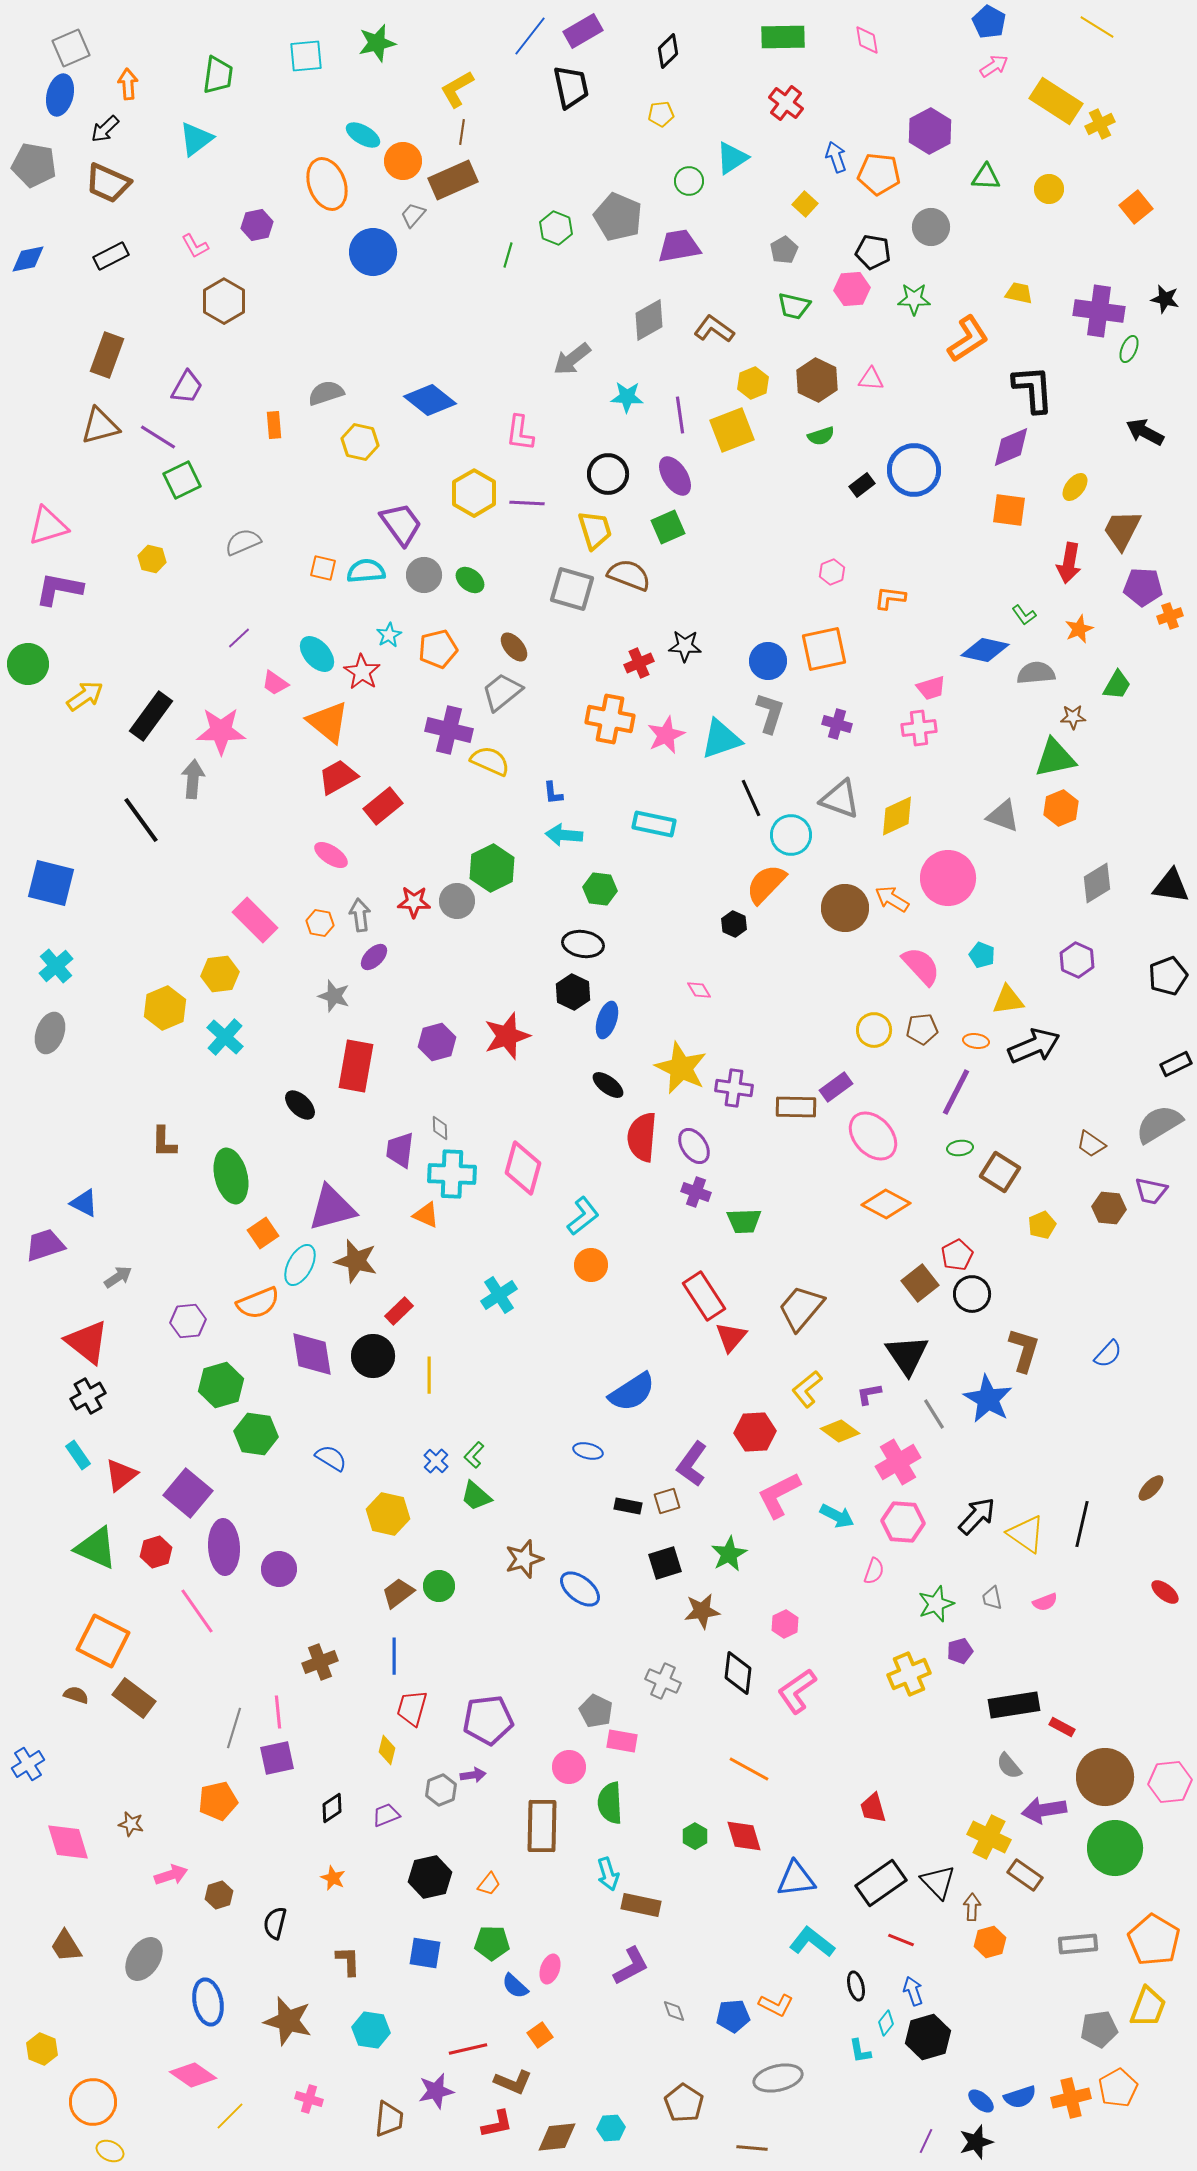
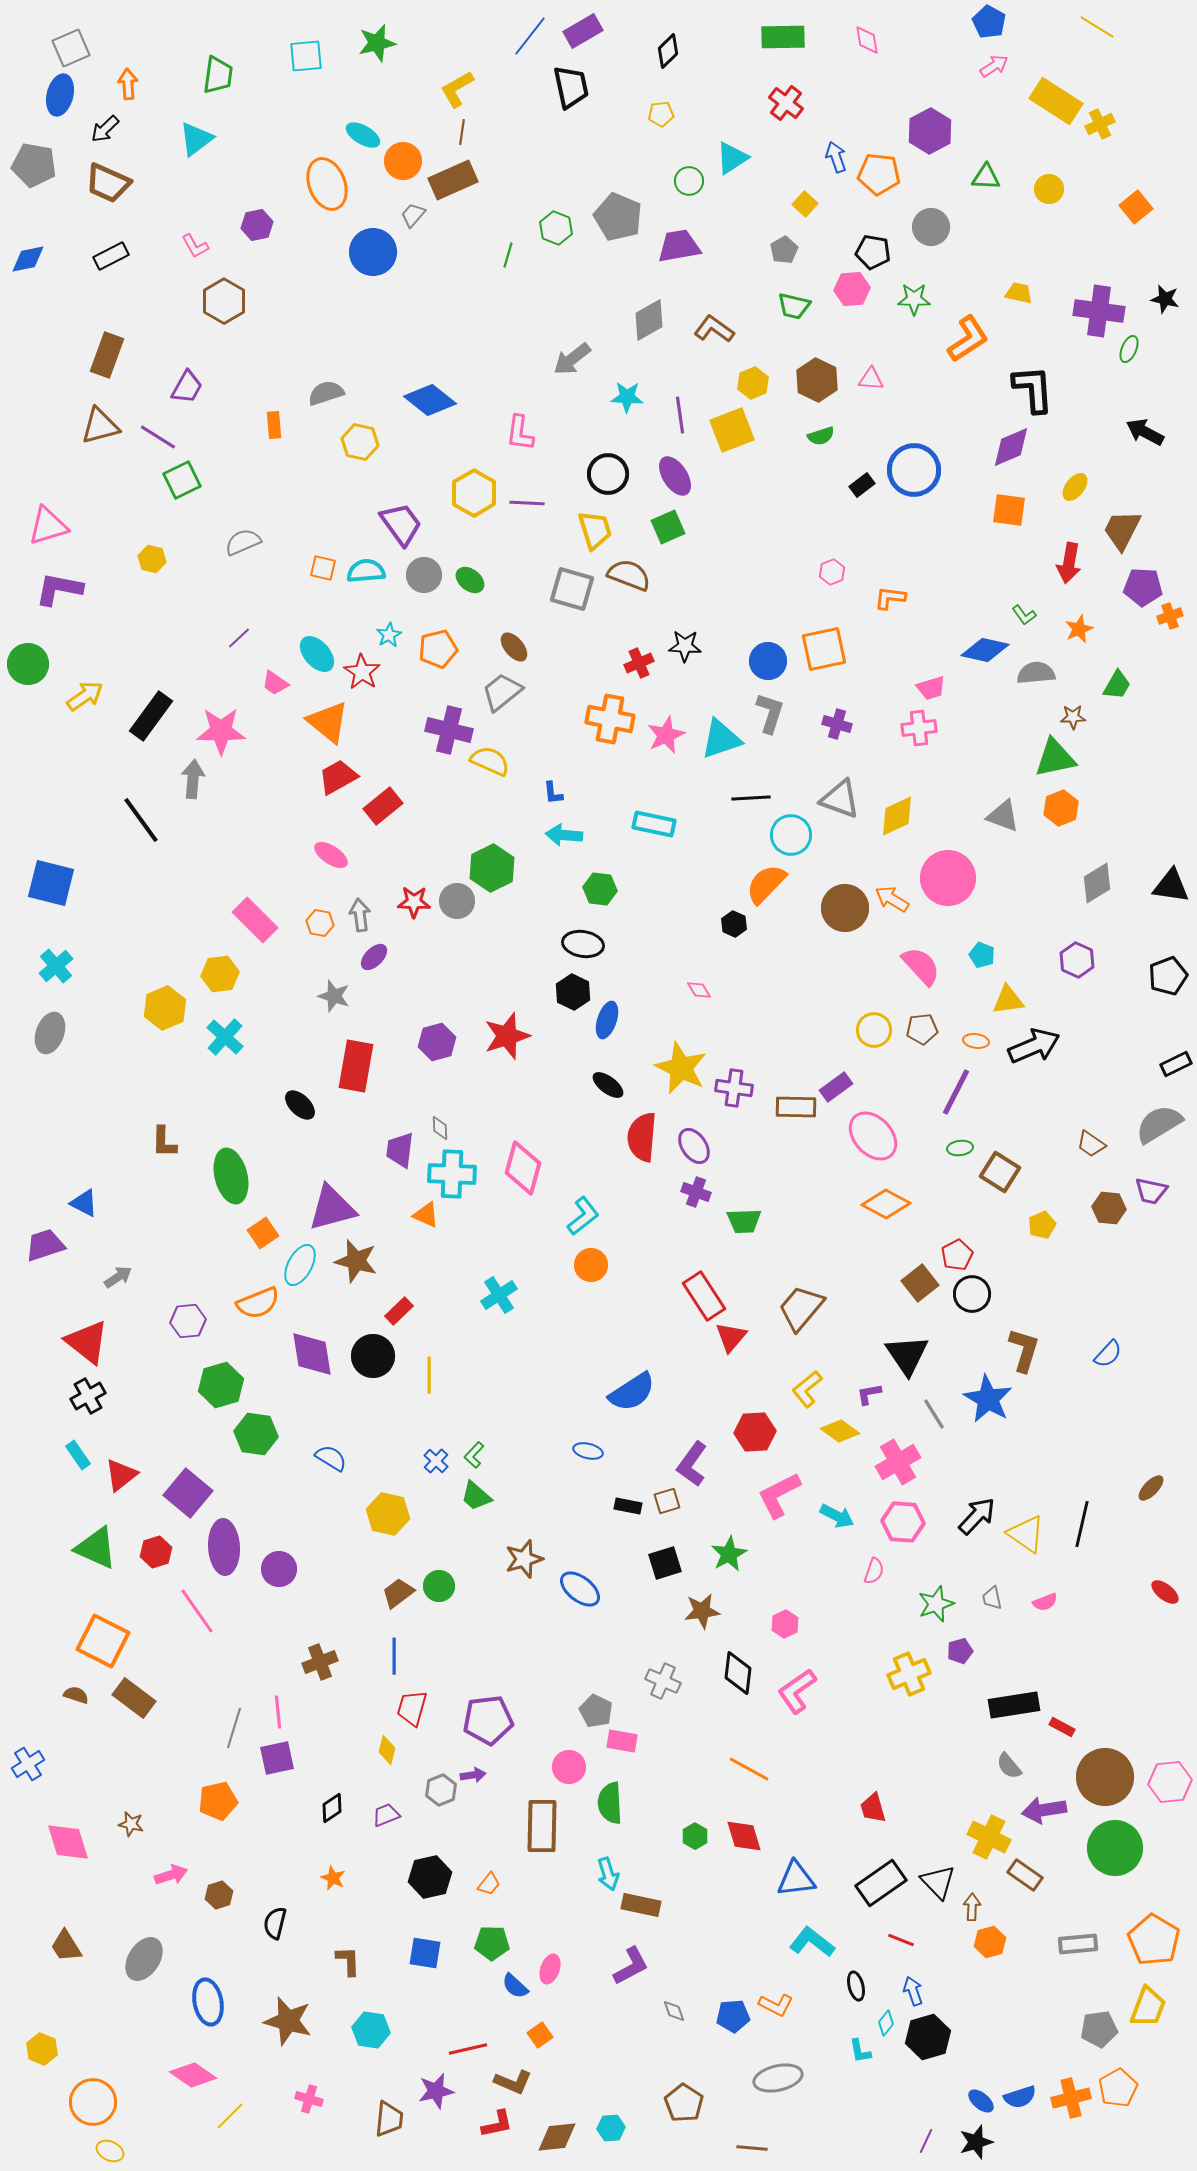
black line at (751, 798): rotated 69 degrees counterclockwise
